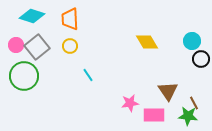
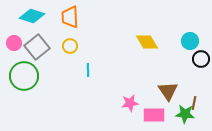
orange trapezoid: moved 2 px up
cyan circle: moved 2 px left
pink circle: moved 2 px left, 2 px up
cyan line: moved 5 px up; rotated 32 degrees clockwise
brown line: rotated 40 degrees clockwise
green star: moved 3 px left, 2 px up
